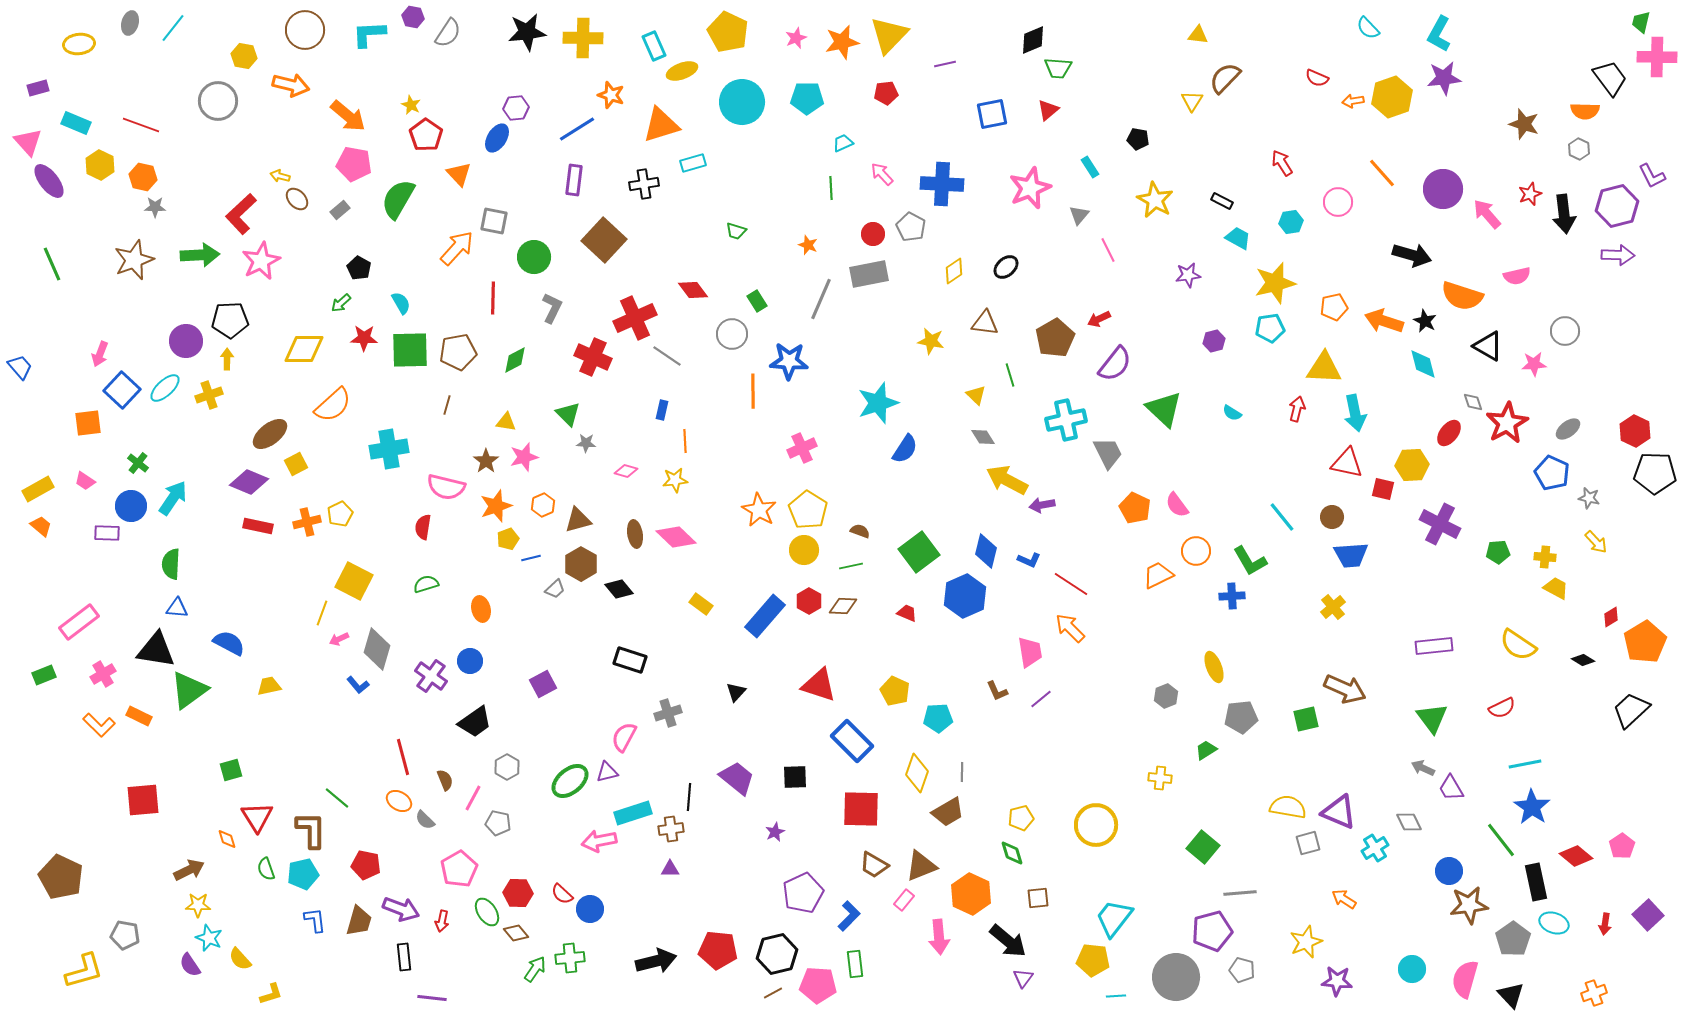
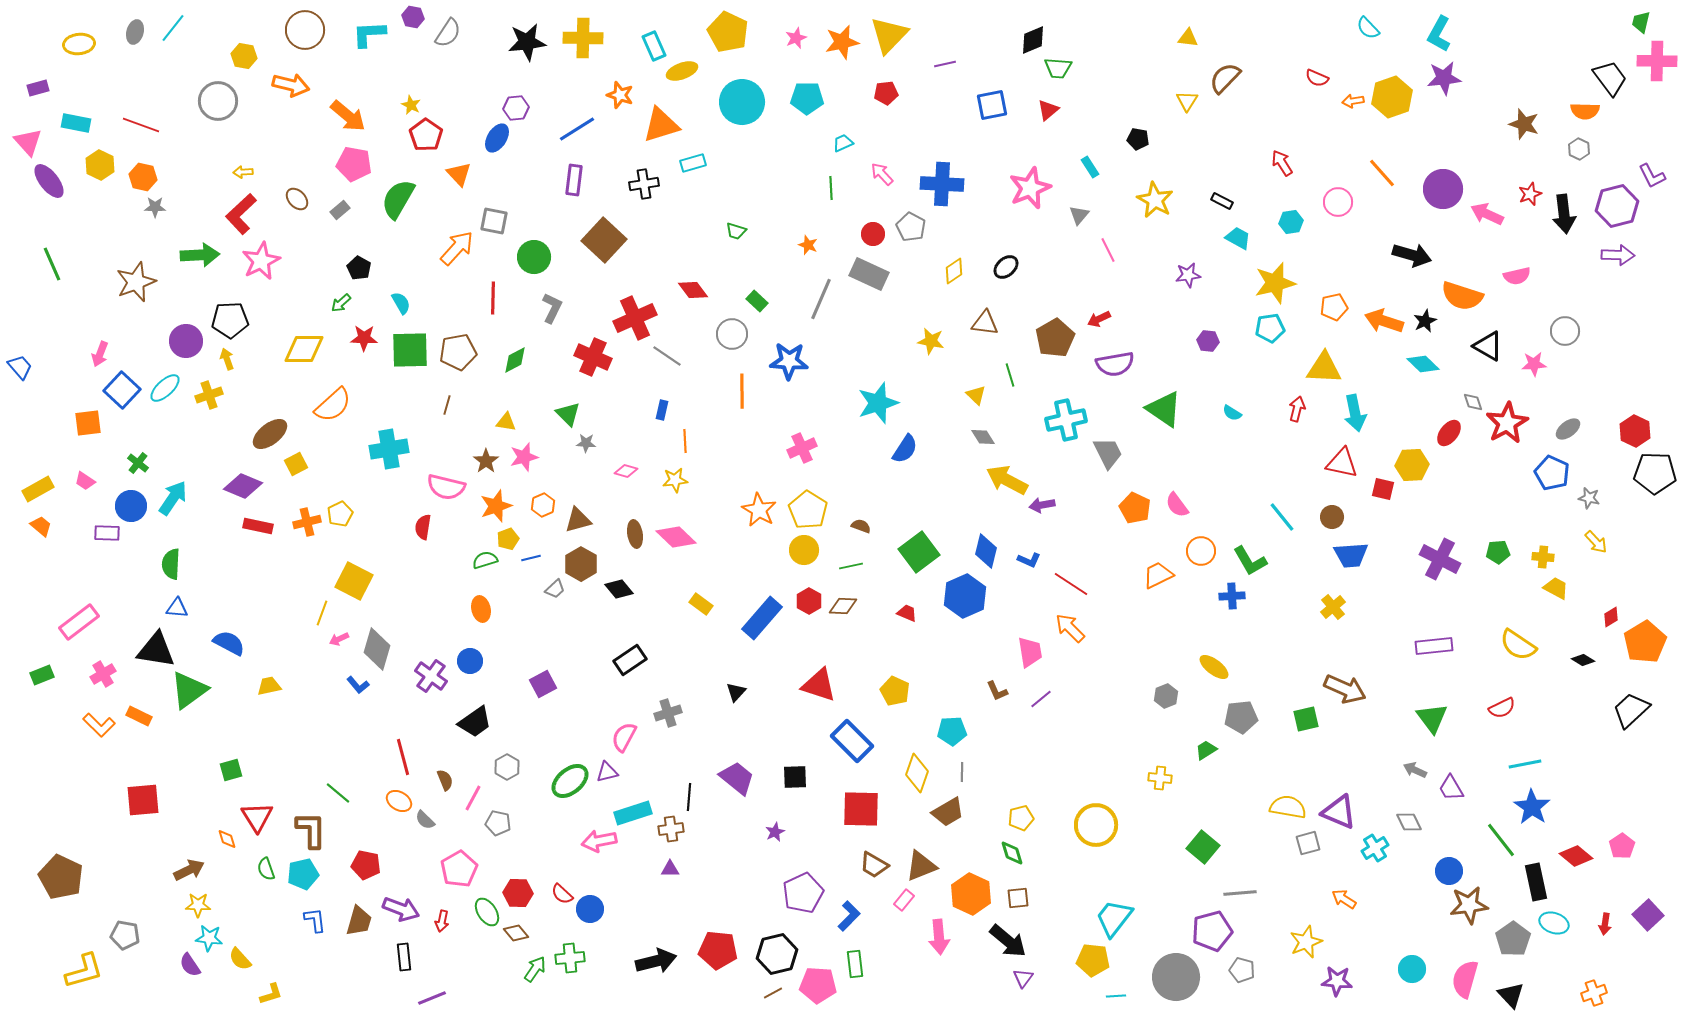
gray ellipse at (130, 23): moved 5 px right, 9 px down
black star at (527, 32): moved 10 px down
yellow triangle at (1198, 35): moved 10 px left, 3 px down
pink cross at (1657, 57): moved 4 px down
orange star at (611, 95): moved 9 px right
yellow triangle at (1192, 101): moved 5 px left
blue square at (992, 114): moved 9 px up
cyan rectangle at (76, 123): rotated 12 degrees counterclockwise
yellow arrow at (280, 176): moved 37 px left, 4 px up; rotated 18 degrees counterclockwise
pink arrow at (1487, 214): rotated 24 degrees counterclockwise
brown star at (134, 260): moved 2 px right, 22 px down
gray rectangle at (869, 274): rotated 36 degrees clockwise
green rectangle at (757, 301): rotated 15 degrees counterclockwise
black star at (1425, 321): rotated 20 degrees clockwise
purple hexagon at (1214, 341): moved 6 px left; rotated 20 degrees clockwise
yellow arrow at (227, 359): rotated 20 degrees counterclockwise
purple semicircle at (1115, 364): rotated 42 degrees clockwise
cyan diamond at (1423, 364): rotated 32 degrees counterclockwise
orange line at (753, 391): moved 11 px left
green triangle at (1164, 409): rotated 9 degrees counterclockwise
red triangle at (1347, 463): moved 5 px left
purple diamond at (249, 482): moved 6 px left, 4 px down
purple cross at (1440, 524): moved 35 px down
brown semicircle at (860, 531): moved 1 px right, 5 px up
orange circle at (1196, 551): moved 5 px right
yellow cross at (1545, 557): moved 2 px left
green semicircle at (426, 584): moved 59 px right, 24 px up
blue rectangle at (765, 616): moved 3 px left, 2 px down
black rectangle at (630, 660): rotated 52 degrees counterclockwise
yellow ellipse at (1214, 667): rotated 32 degrees counterclockwise
green rectangle at (44, 675): moved 2 px left
cyan pentagon at (938, 718): moved 14 px right, 13 px down
gray arrow at (1423, 768): moved 8 px left, 2 px down
green line at (337, 798): moved 1 px right, 5 px up
brown square at (1038, 898): moved 20 px left
cyan star at (209, 938): rotated 16 degrees counterclockwise
purple line at (432, 998): rotated 28 degrees counterclockwise
